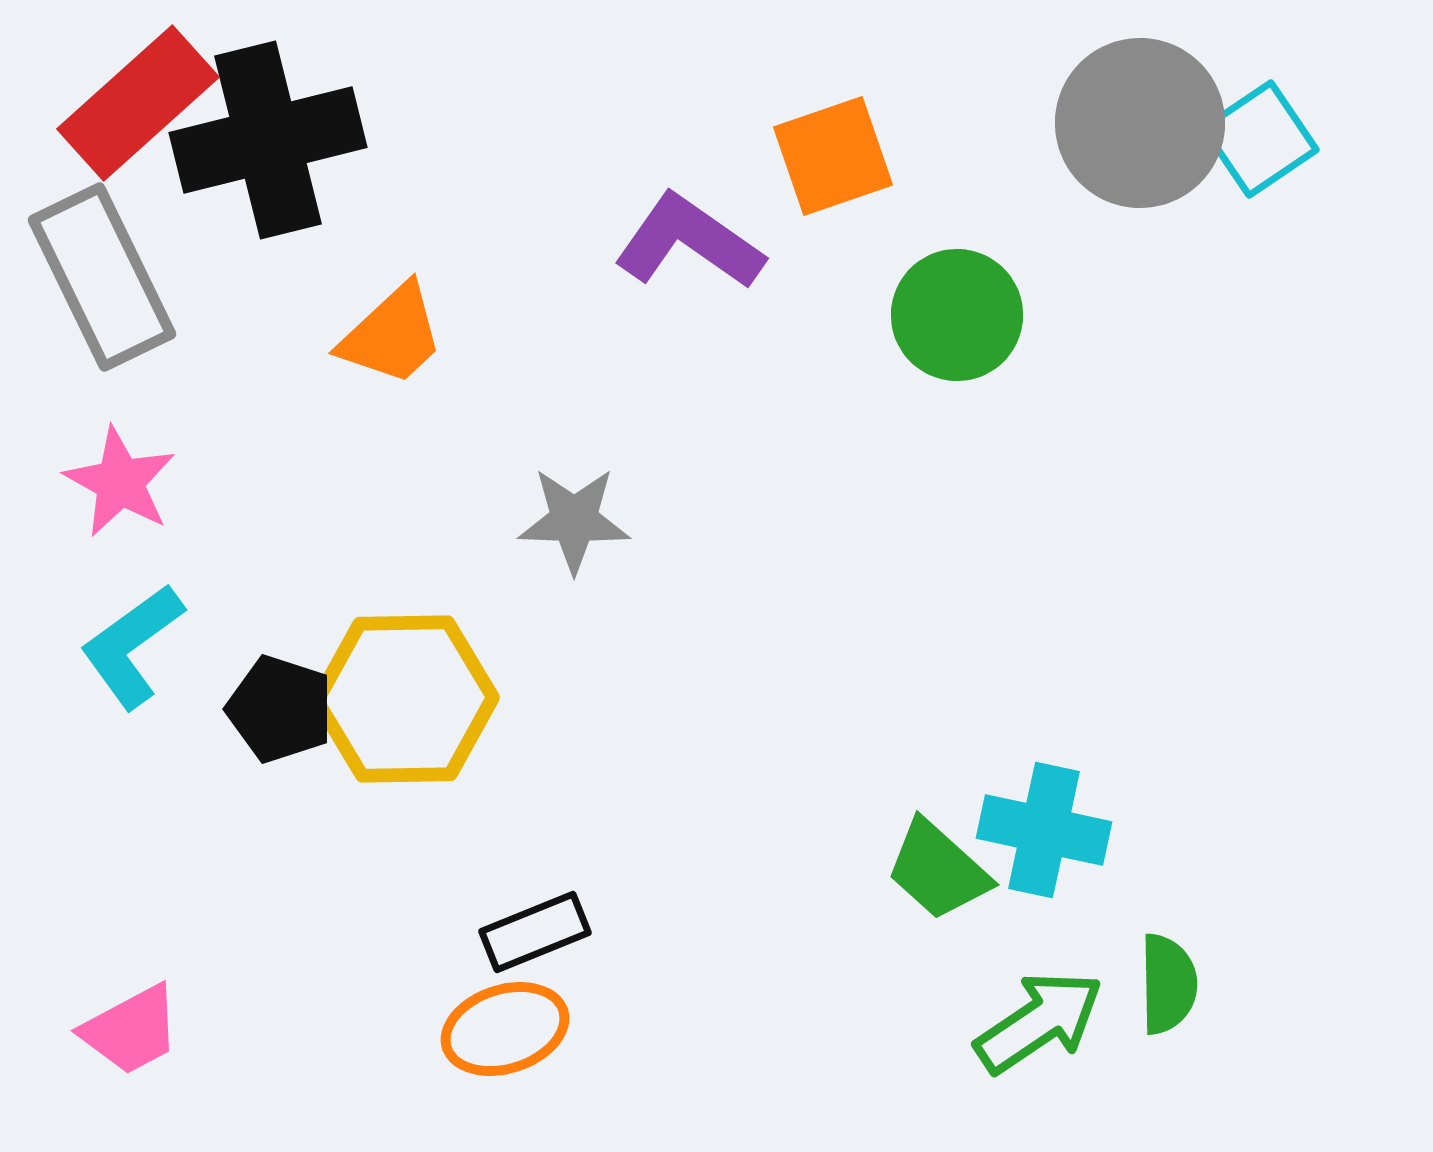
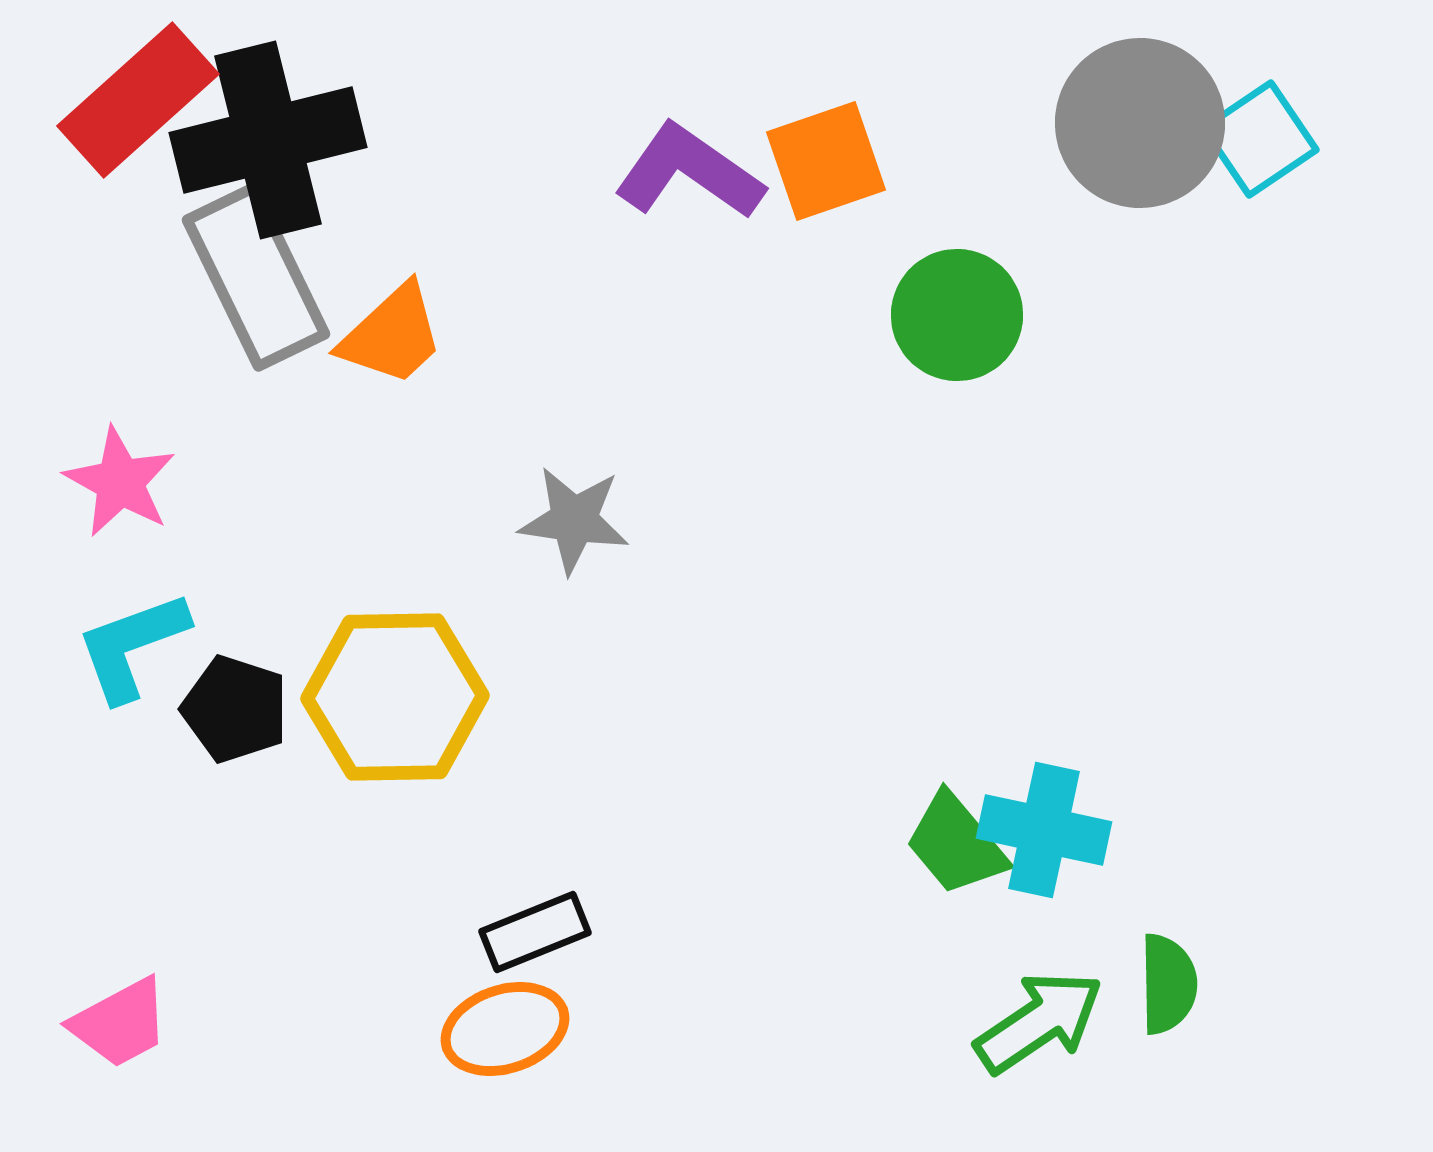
red rectangle: moved 3 px up
orange square: moved 7 px left, 5 px down
purple L-shape: moved 70 px up
gray rectangle: moved 154 px right
gray star: rotated 6 degrees clockwise
cyan L-shape: rotated 16 degrees clockwise
yellow hexagon: moved 10 px left, 2 px up
black pentagon: moved 45 px left
green trapezoid: moved 18 px right, 26 px up; rotated 8 degrees clockwise
pink trapezoid: moved 11 px left, 7 px up
